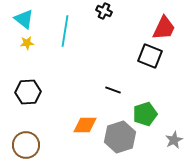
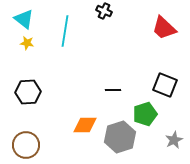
red trapezoid: rotated 108 degrees clockwise
yellow star: rotated 16 degrees clockwise
black square: moved 15 px right, 29 px down
black line: rotated 21 degrees counterclockwise
